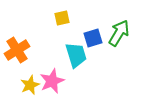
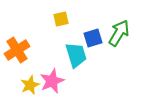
yellow square: moved 1 px left, 1 px down
